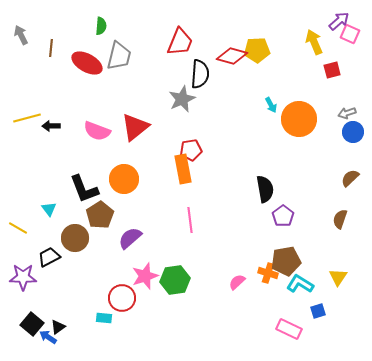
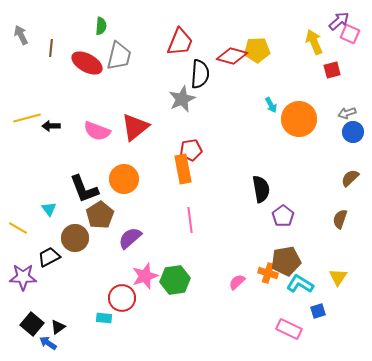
black semicircle at (265, 189): moved 4 px left
blue arrow at (48, 337): moved 6 px down
